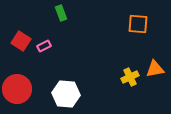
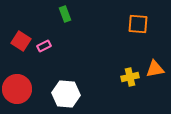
green rectangle: moved 4 px right, 1 px down
yellow cross: rotated 12 degrees clockwise
